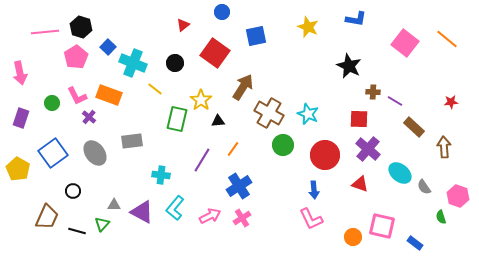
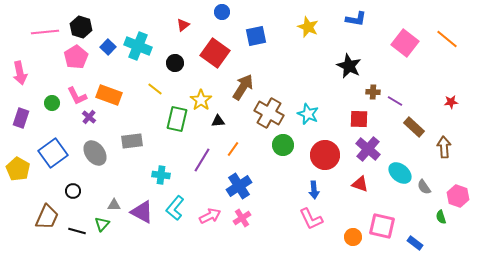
cyan cross at (133, 63): moved 5 px right, 17 px up
